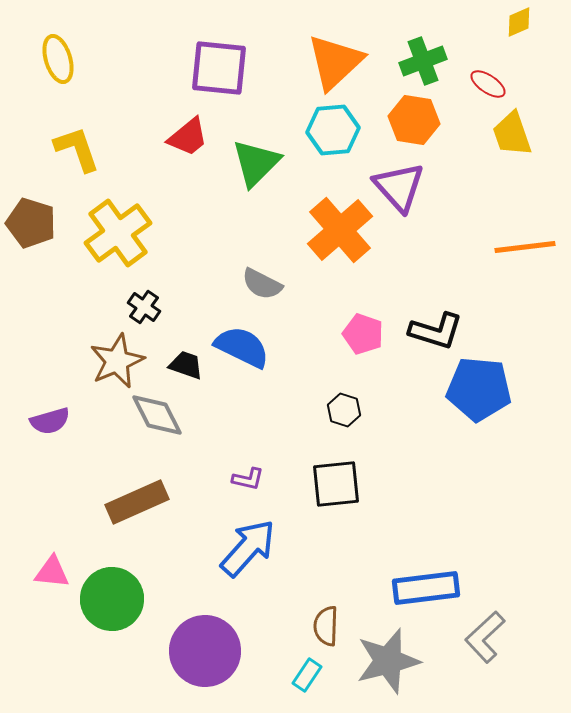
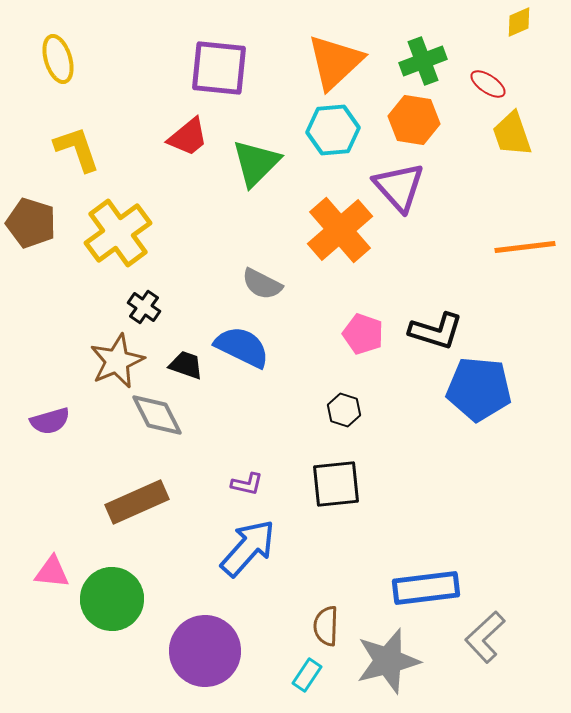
purple L-shape: moved 1 px left, 5 px down
